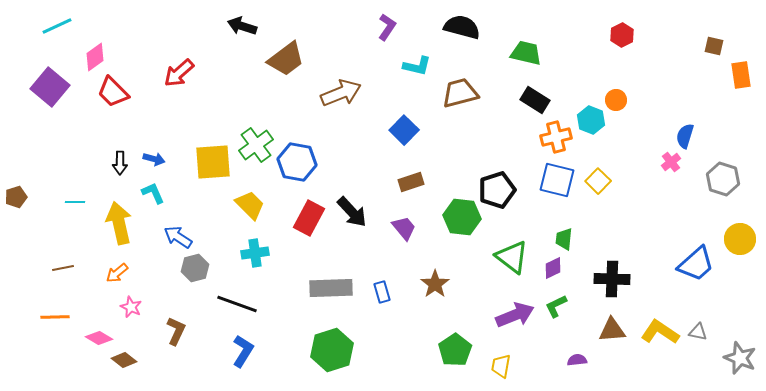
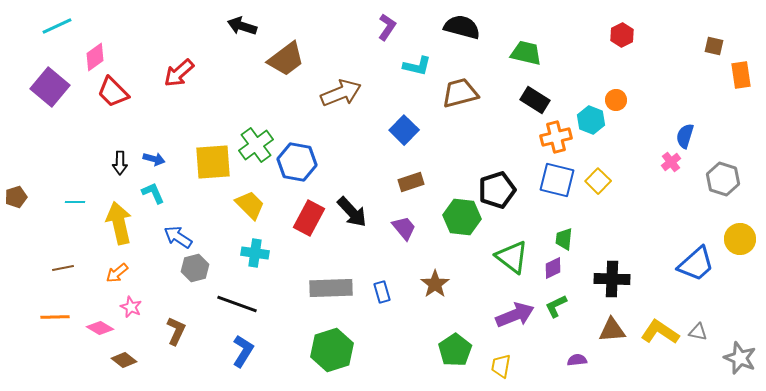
cyan cross at (255, 253): rotated 16 degrees clockwise
pink diamond at (99, 338): moved 1 px right, 10 px up
